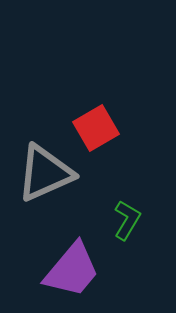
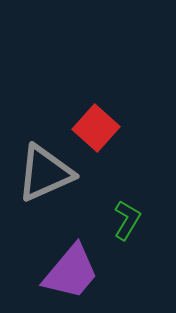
red square: rotated 18 degrees counterclockwise
purple trapezoid: moved 1 px left, 2 px down
